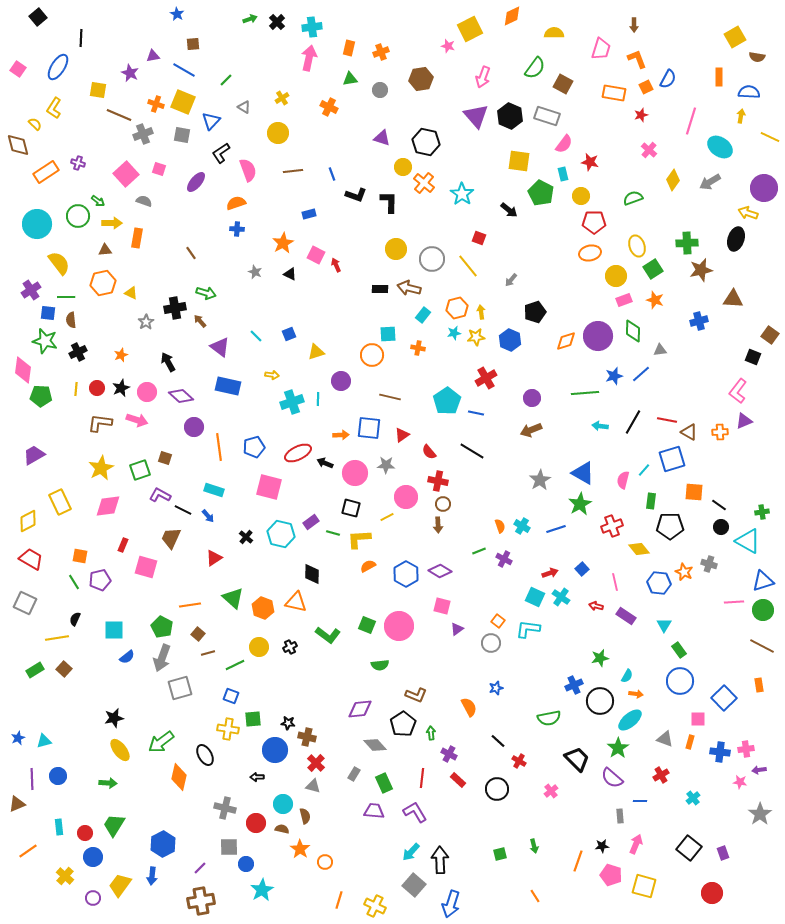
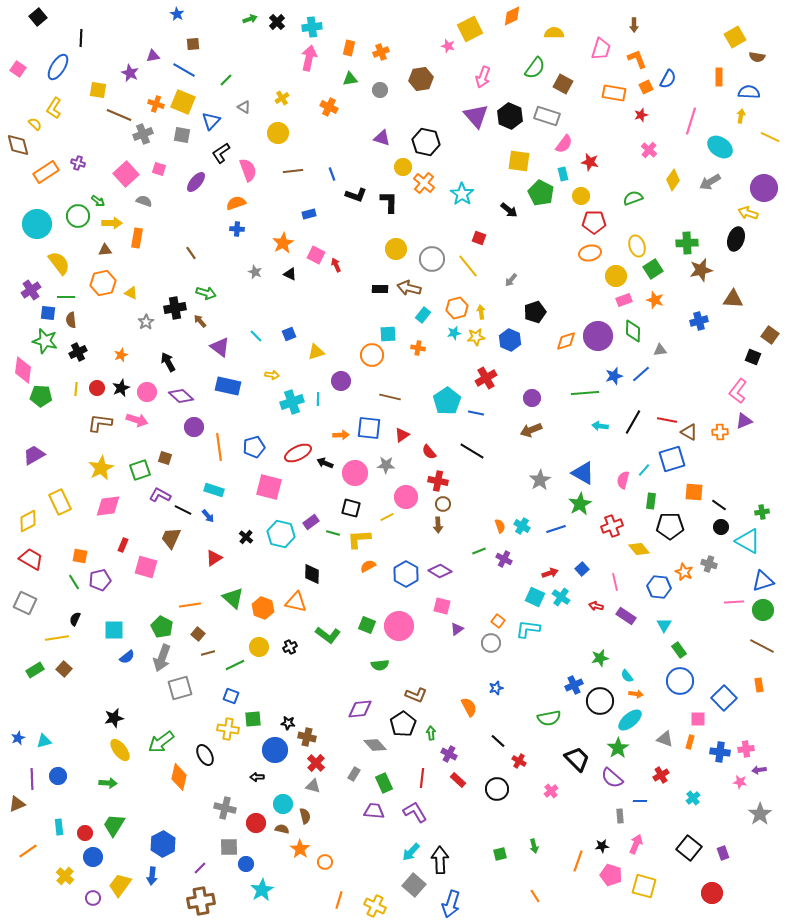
blue hexagon at (659, 583): moved 4 px down
cyan semicircle at (627, 676): rotated 112 degrees clockwise
